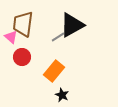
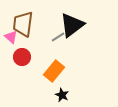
black triangle: rotated 8 degrees counterclockwise
